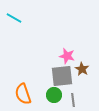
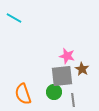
green circle: moved 3 px up
